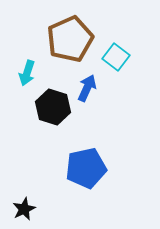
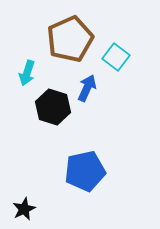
blue pentagon: moved 1 px left, 3 px down
